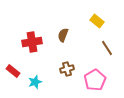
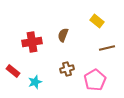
brown line: rotated 70 degrees counterclockwise
